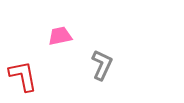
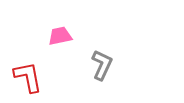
red L-shape: moved 5 px right, 1 px down
